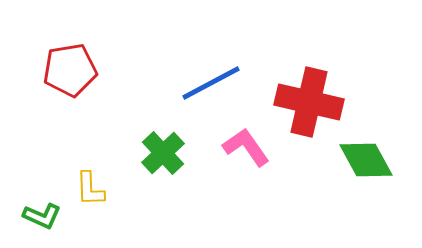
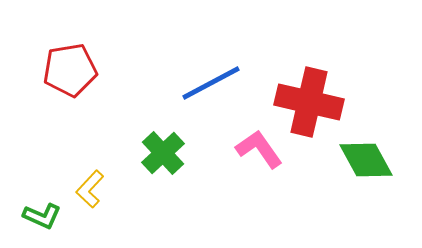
pink L-shape: moved 13 px right, 2 px down
yellow L-shape: rotated 45 degrees clockwise
